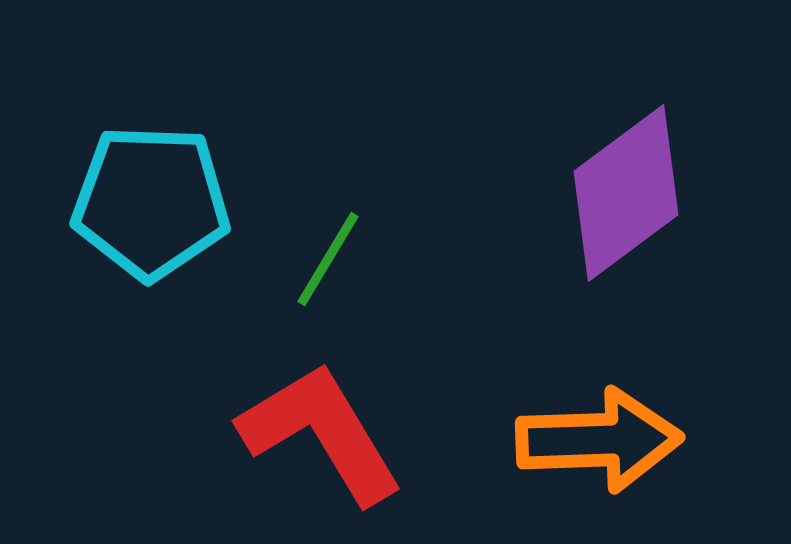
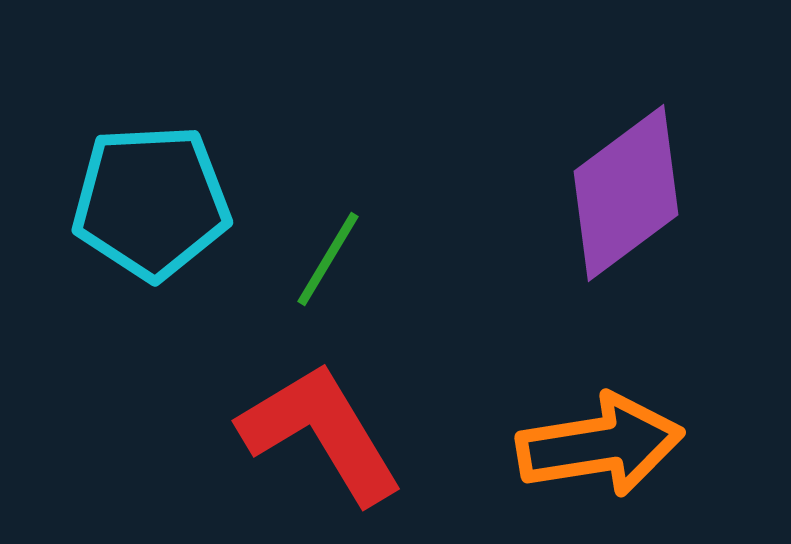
cyan pentagon: rotated 5 degrees counterclockwise
orange arrow: moved 1 px right, 5 px down; rotated 7 degrees counterclockwise
